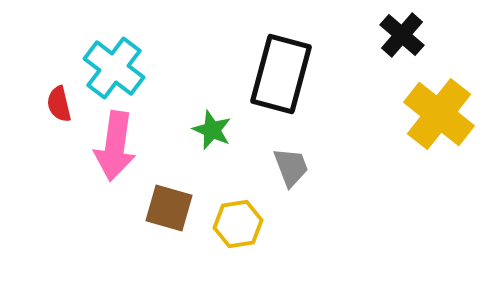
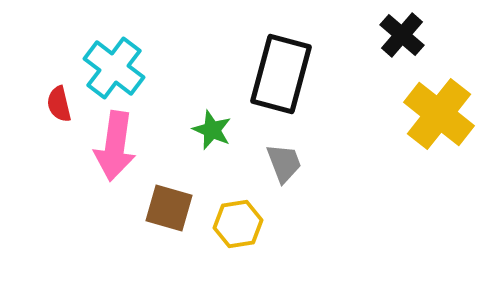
gray trapezoid: moved 7 px left, 4 px up
